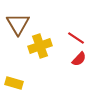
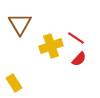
brown triangle: moved 2 px right
yellow cross: moved 11 px right
yellow rectangle: rotated 42 degrees clockwise
